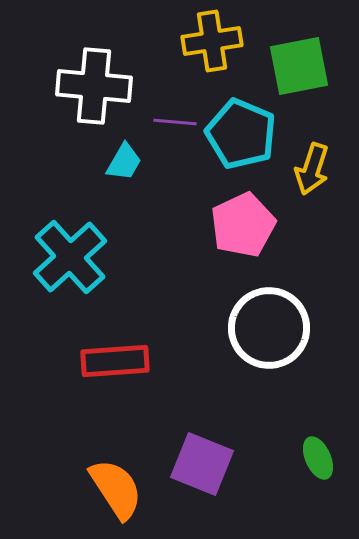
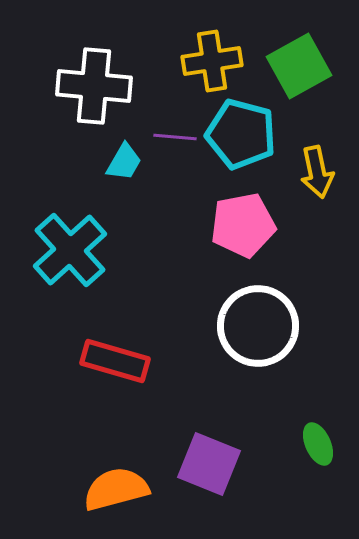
yellow cross: moved 20 px down
green square: rotated 18 degrees counterclockwise
purple line: moved 15 px down
cyan pentagon: rotated 8 degrees counterclockwise
yellow arrow: moved 5 px right, 3 px down; rotated 30 degrees counterclockwise
pink pentagon: rotated 14 degrees clockwise
cyan cross: moved 7 px up
white circle: moved 11 px left, 2 px up
red rectangle: rotated 20 degrees clockwise
green ellipse: moved 14 px up
purple square: moved 7 px right
orange semicircle: rotated 72 degrees counterclockwise
